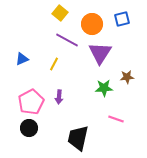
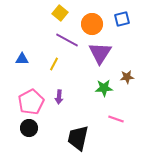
blue triangle: rotated 24 degrees clockwise
